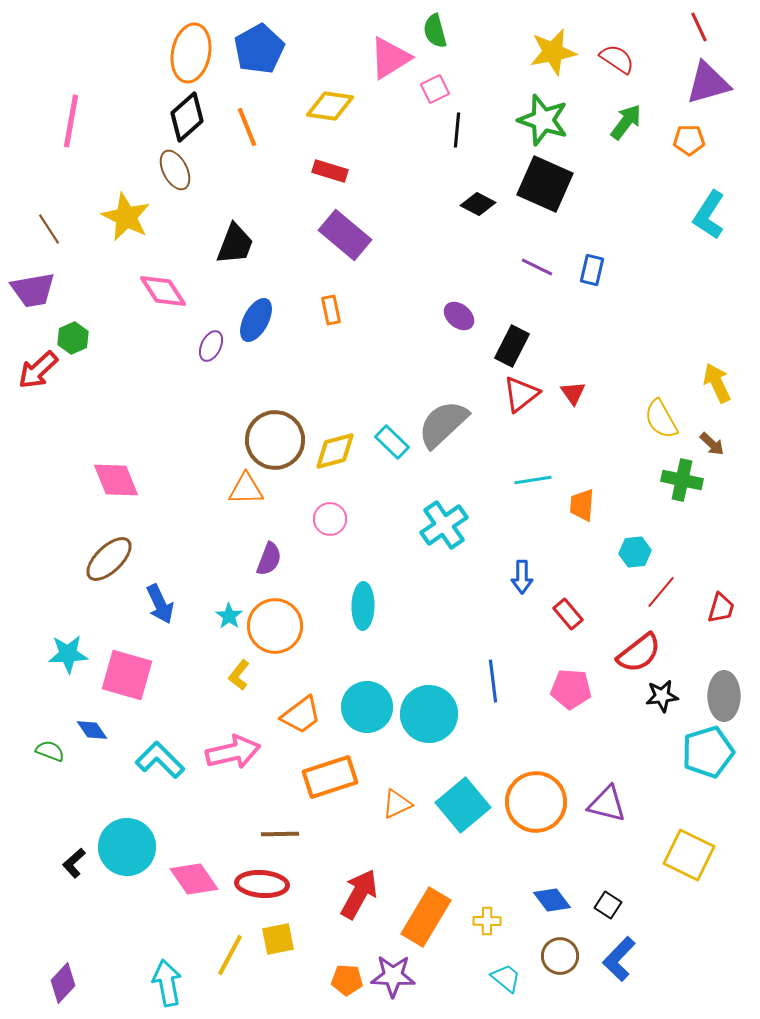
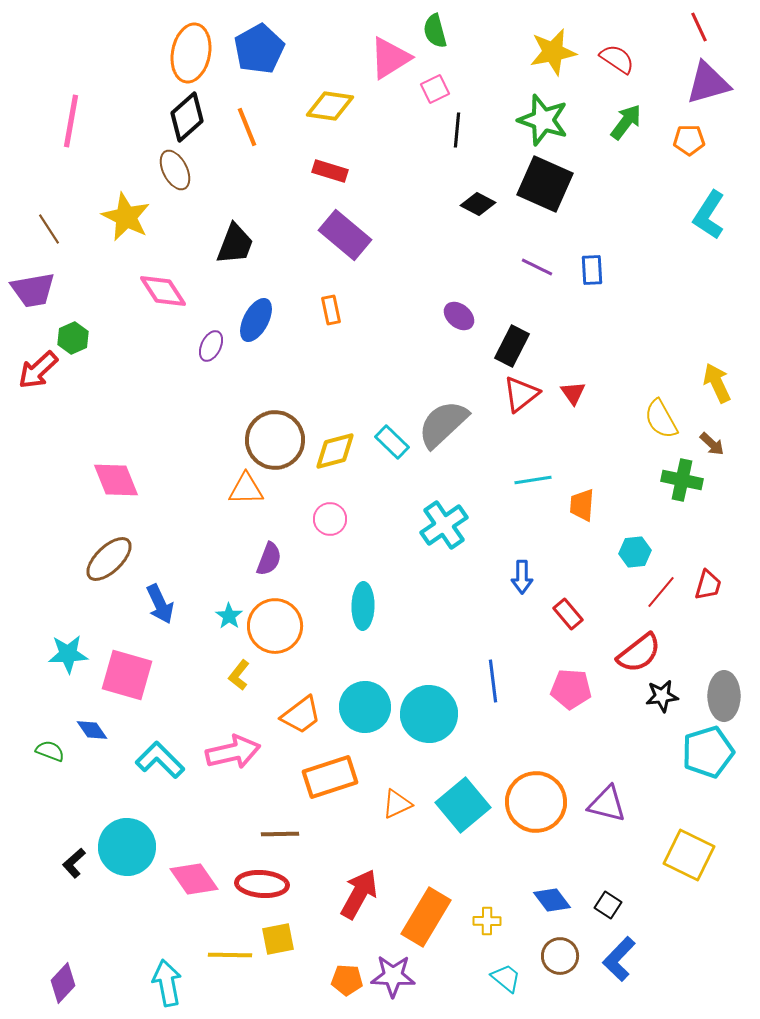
blue rectangle at (592, 270): rotated 16 degrees counterclockwise
red trapezoid at (721, 608): moved 13 px left, 23 px up
cyan circle at (367, 707): moved 2 px left
yellow line at (230, 955): rotated 63 degrees clockwise
